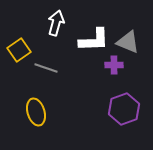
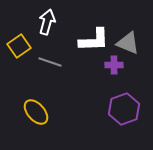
white arrow: moved 9 px left, 1 px up
gray triangle: moved 1 px down
yellow square: moved 4 px up
gray line: moved 4 px right, 6 px up
yellow ellipse: rotated 24 degrees counterclockwise
